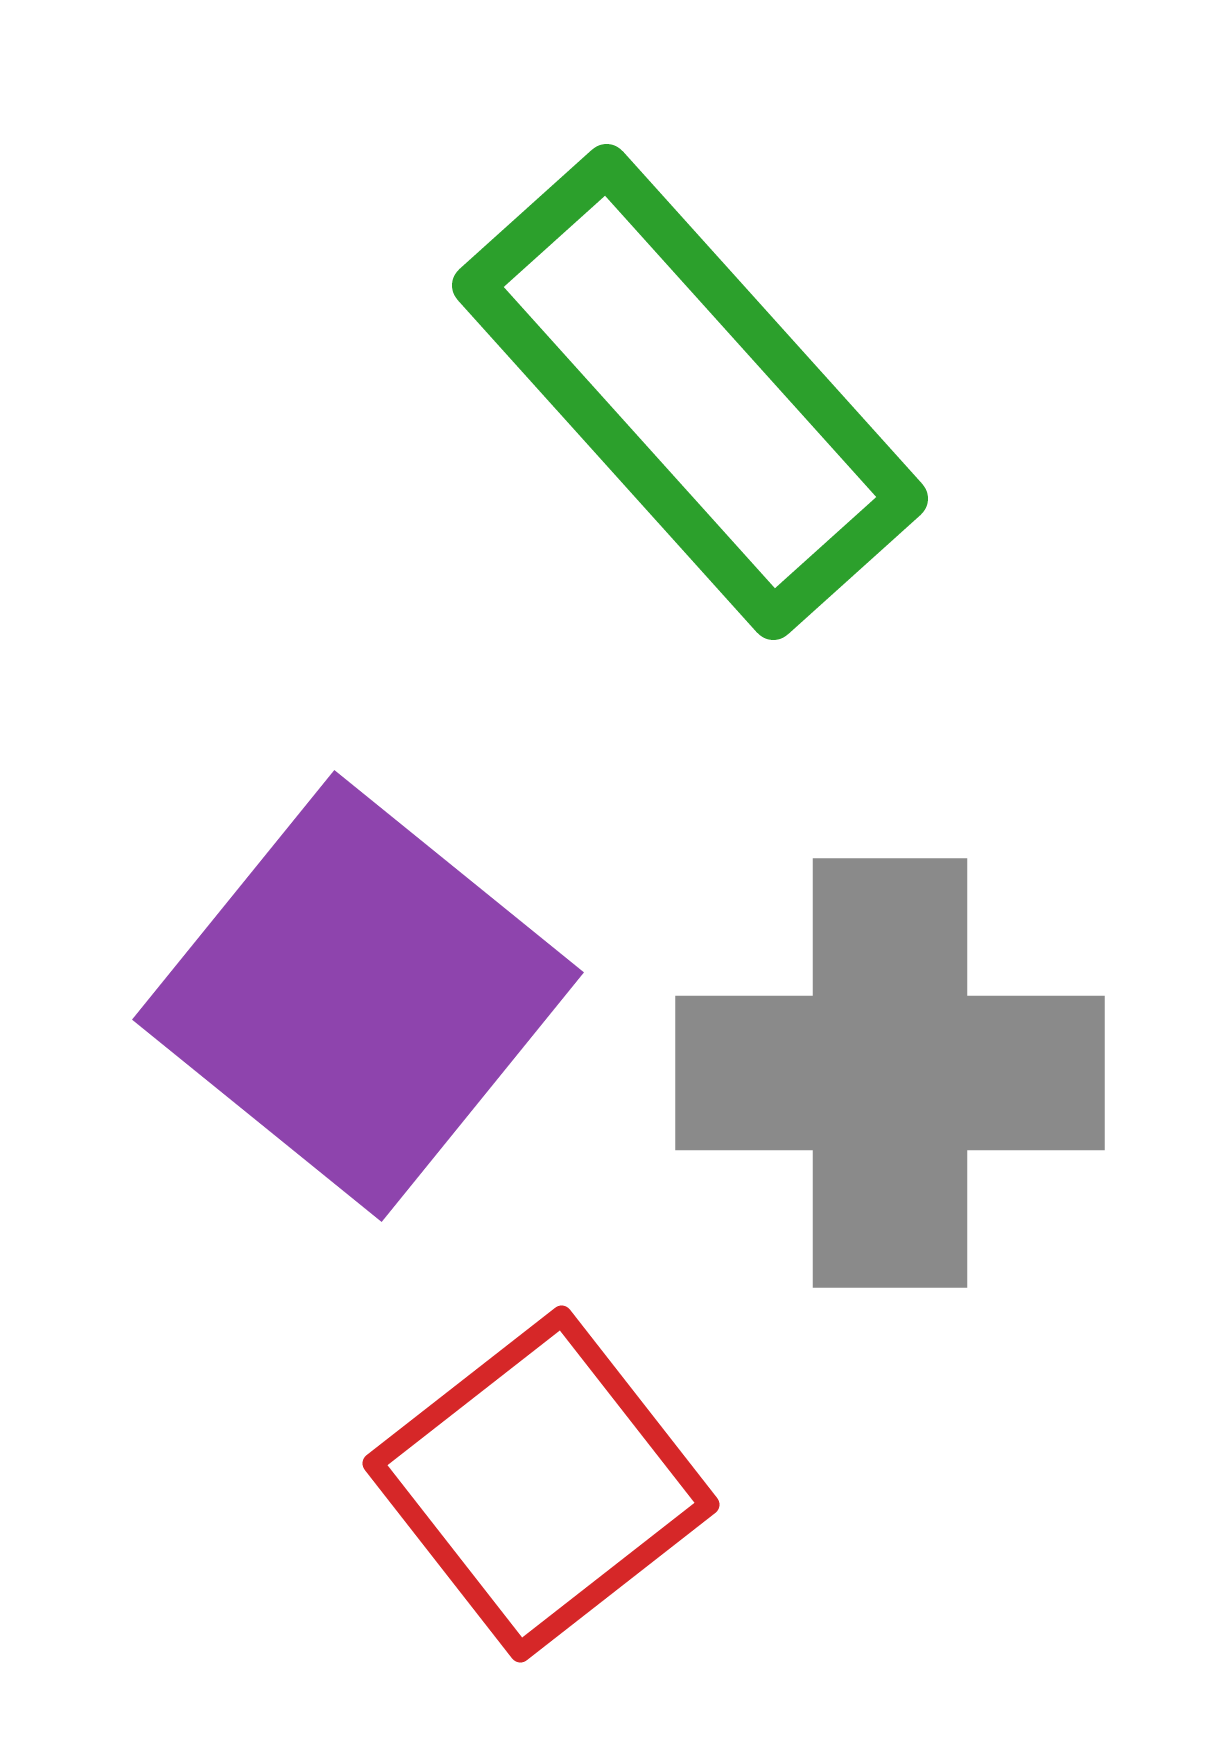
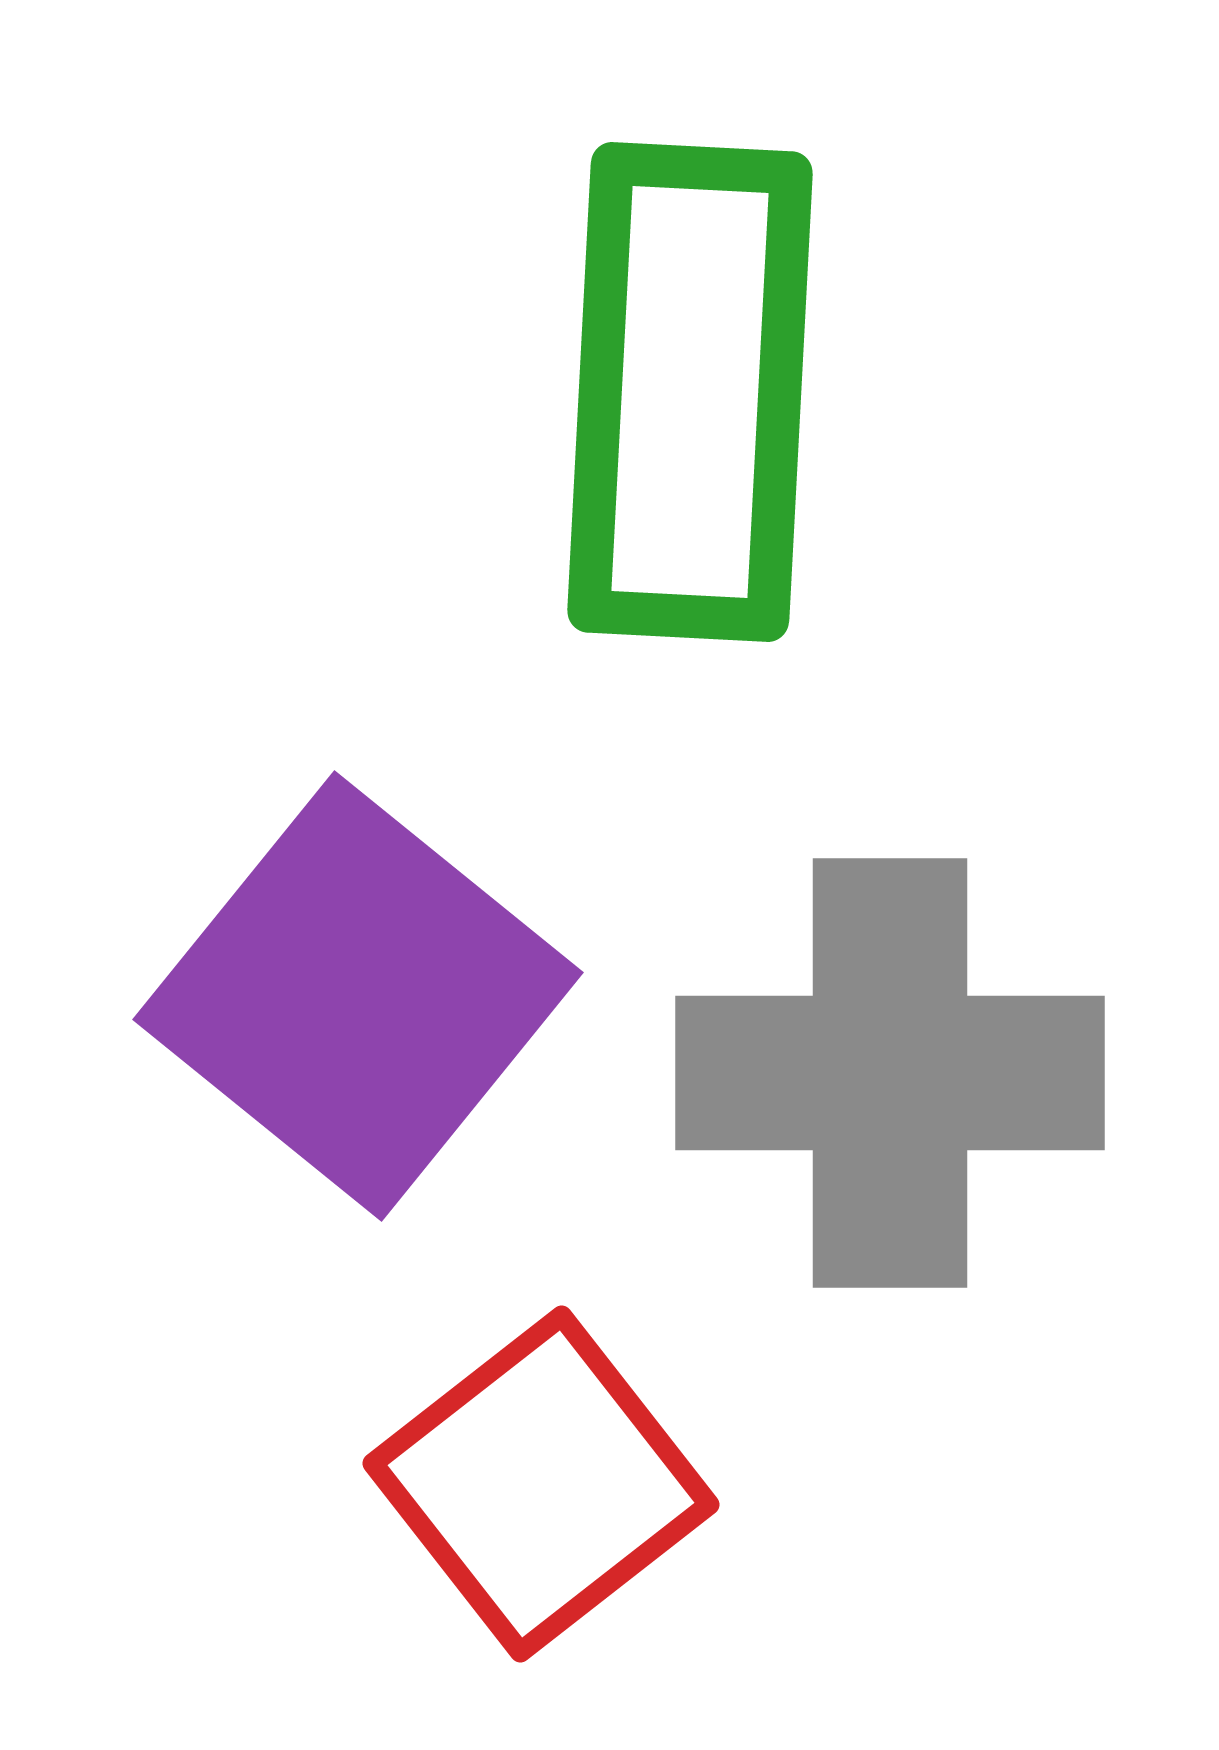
green rectangle: rotated 45 degrees clockwise
